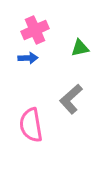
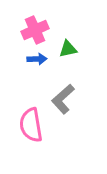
green triangle: moved 12 px left, 1 px down
blue arrow: moved 9 px right, 1 px down
gray L-shape: moved 8 px left
